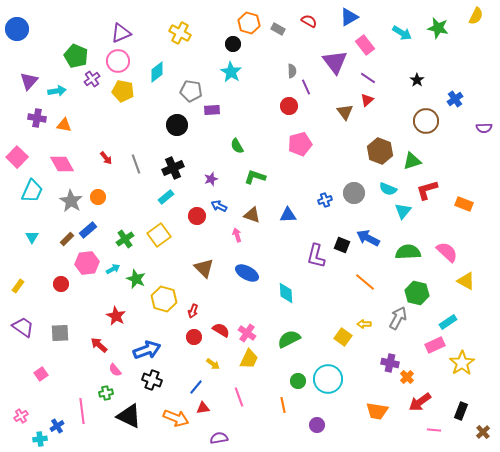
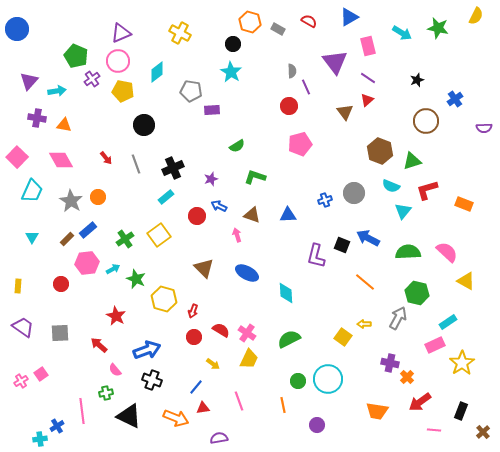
orange hexagon at (249, 23): moved 1 px right, 1 px up
pink rectangle at (365, 45): moved 3 px right, 1 px down; rotated 24 degrees clockwise
black star at (417, 80): rotated 16 degrees clockwise
black circle at (177, 125): moved 33 px left
green semicircle at (237, 146): rotated 91 degrees counterclockwise
pink diamond at (62, 164): moved 1 px left, 4 px up
cyan semicircle at (388, 189): moved 3 px right, 3 px up
yellow rectangle at (18, 286): rotated 32 degrees counterclockwise
pink line at (239, 397): moved 4 px down
pink cross at (21, 416): moved 35 px up
